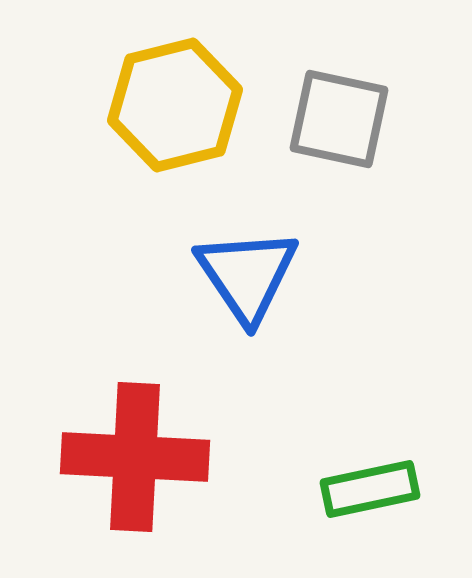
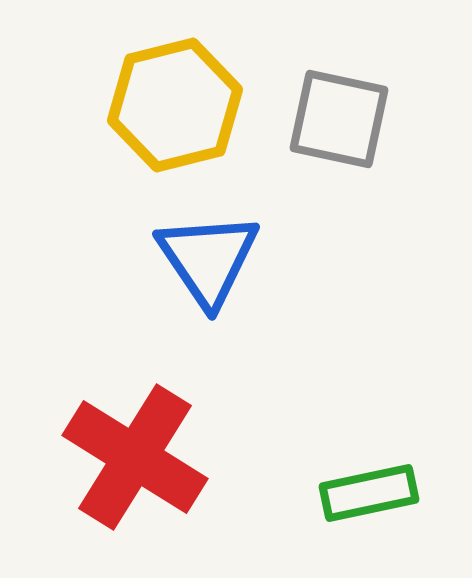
blue triangle: moved 39 px left, 16 px up
red cross: rotated 29 degrees clockwise
green rectangle: moved 1 px left, 4 px down
